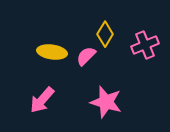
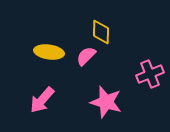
yellow diamond: moved 4 px left, 2 px up; rotated 30 degrees counterclockwise
pink cross: moved 5 px right, 29 px down
yellow ellipse: moved 3 px left
